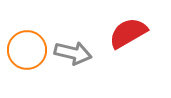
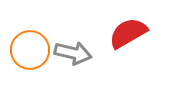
orange circle: moved 3 px right
